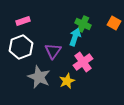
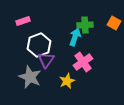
green cross: moved 2 px right, 1 px down; rotated 28 degrees counterclockwise
white hexagon: moved 18 px right, 2 px up
purple triangle: moved 7 px left, 9 px down
gray star: moved 9 px left
